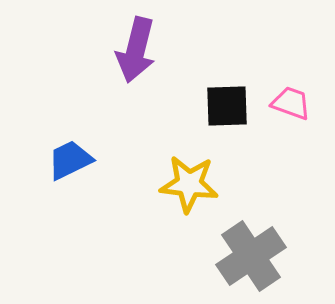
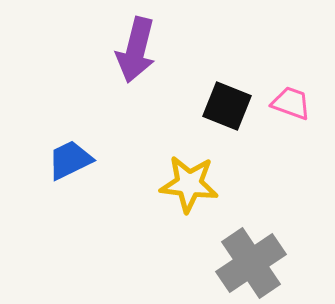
black square: rotated 24 degrees clockwise
gray cross: moved 7 px down
